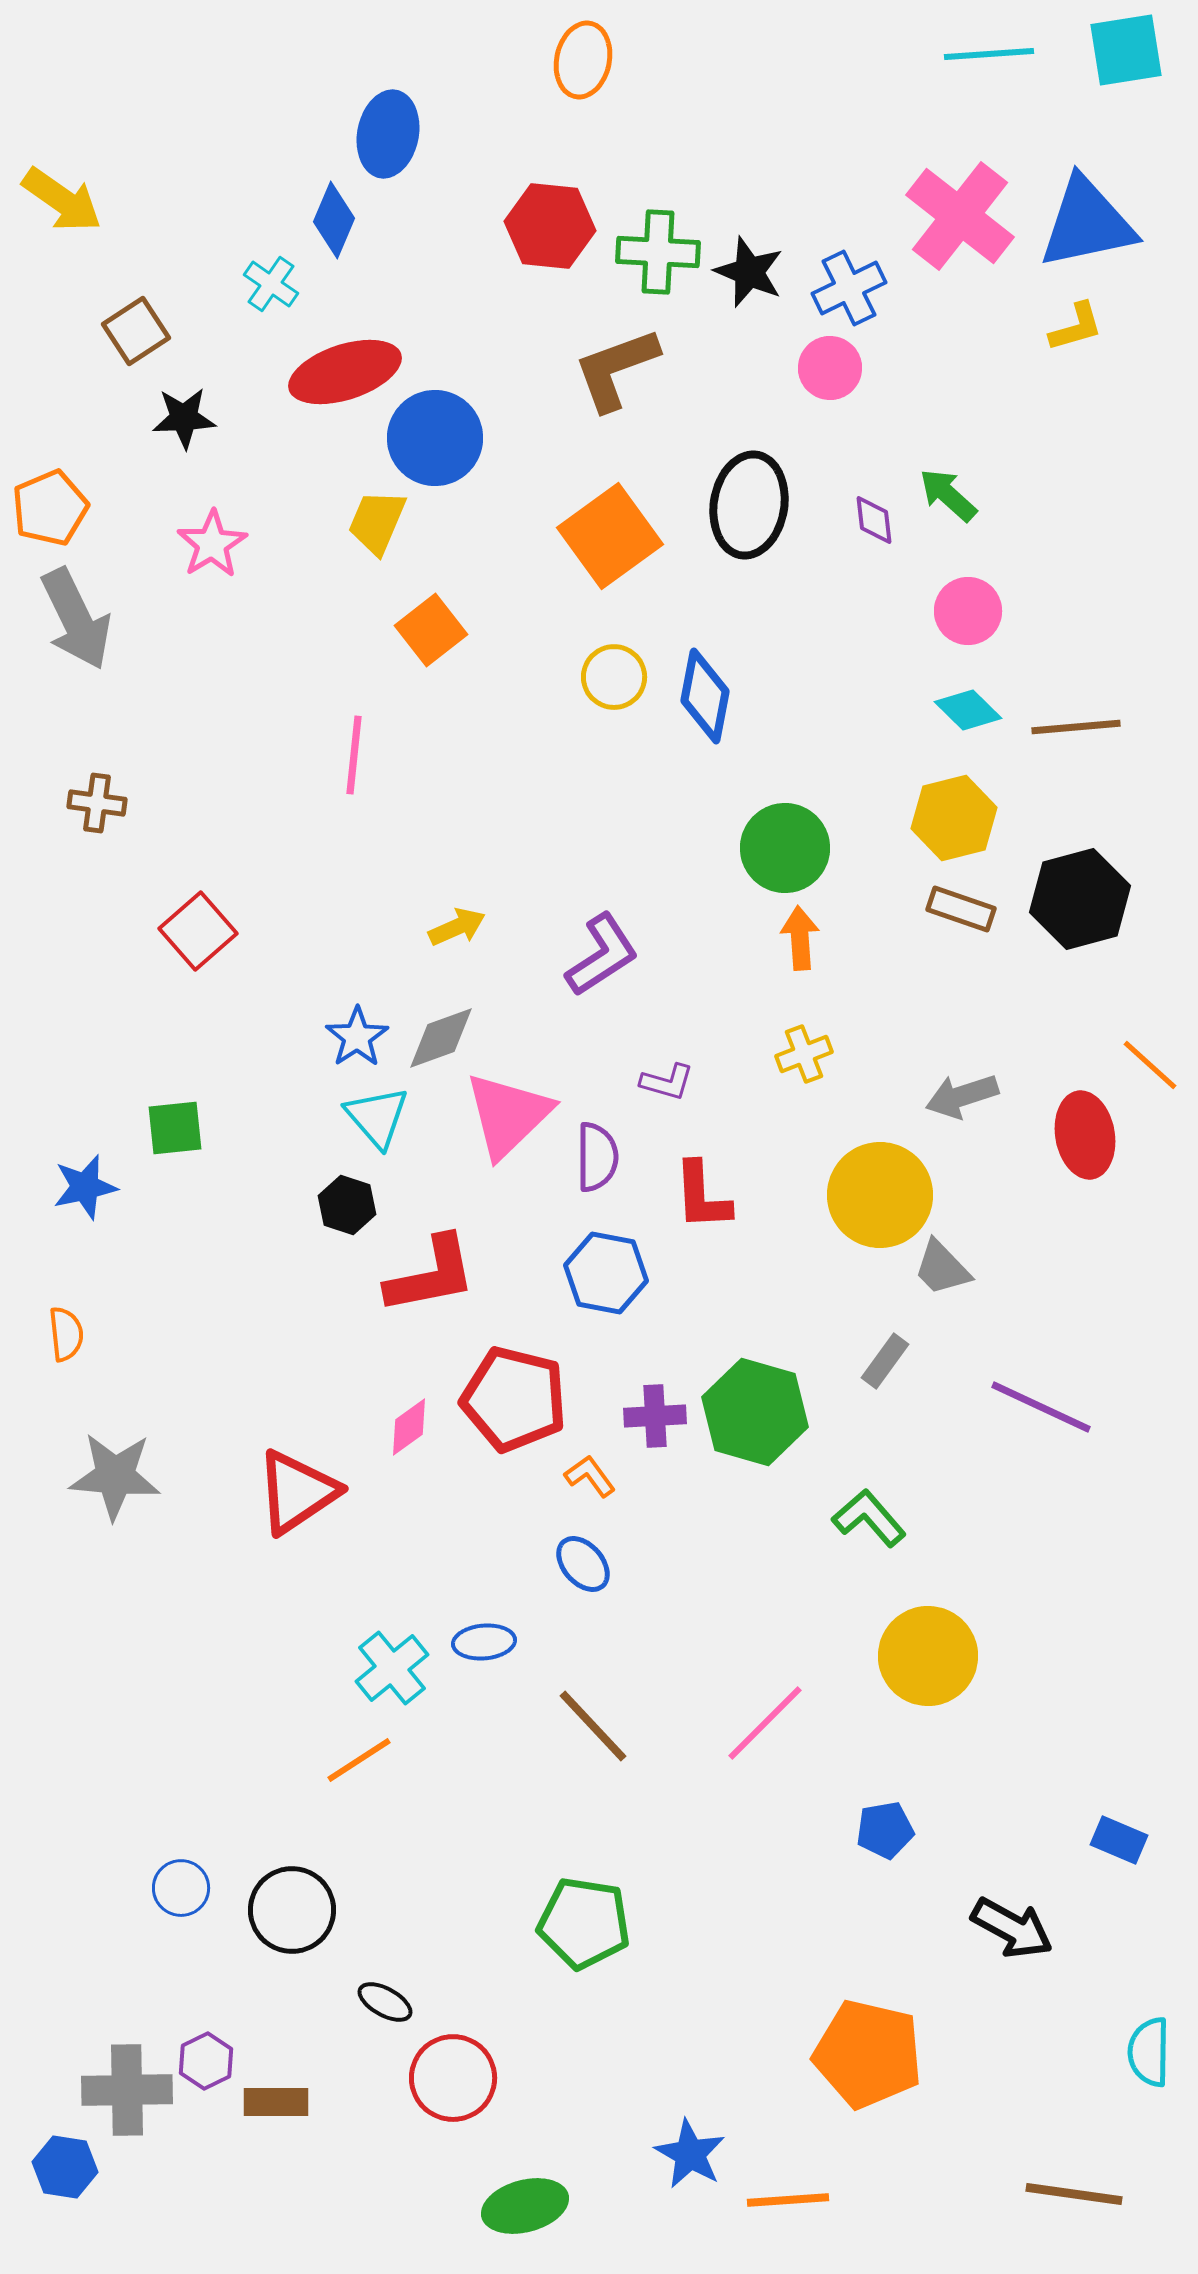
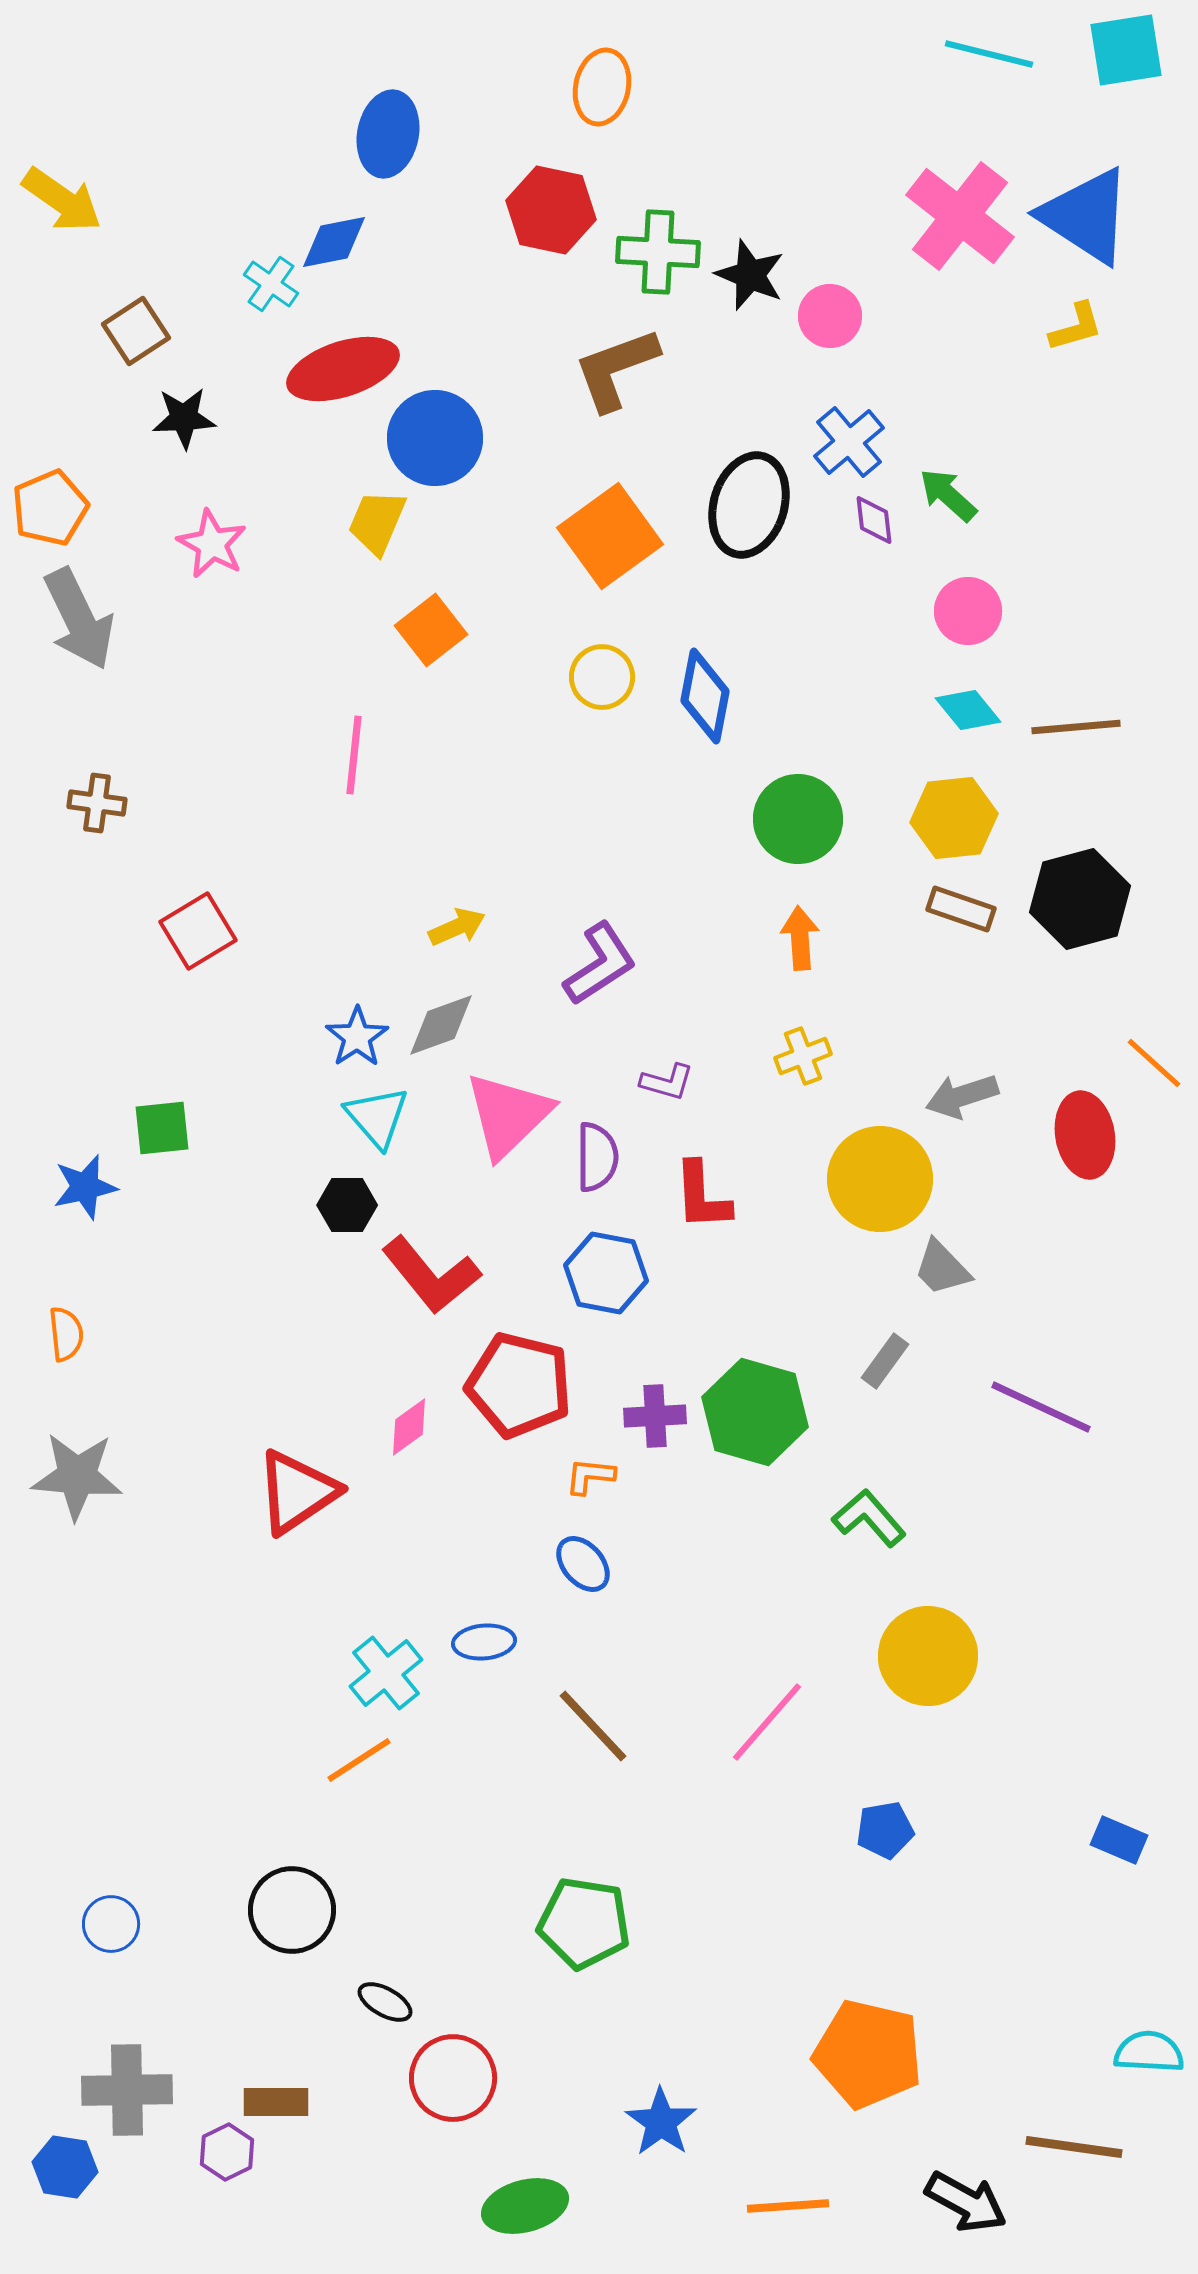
cyan line at (989, 54): rotated 18 degrees clockwise
orange ellipse at (583, 60): moved 19 px right, 27 px down
blue diamond at (334, 220): moved 22 px down; rotated 56 degrees clockwise
blue triangle at (1087, 223): moved 1 px left, 7 px up; rotated 45 degrees clockwise
red hexagon at (550, 226): moved 1 px right, 16 px up; rotated 6 degrees clockwise
black star at (749, 272): moved 1 px right, 3 px down
blue cross at (849, 288): moved 154 px down; rotated 14 degrees counterclockwise
pink circle at (830, 368): moved 52 px up
red ellipse at (345, 372): moved 2 px left, 3 px up
black ellipse at (749, 505): rotated 8 degrees clockwise
pink star at (212, 544): rotated 12 degrees counterclockwise
gray arrow at (76, 619): moved 3 px right
yellow circle at (614, 677): moved 12 px left
cyan diamond at (968, 710): rotated 6 degrees clockwise
yellow hexagon at (954, 818): rotated 8 degrees clockwise
green circle at (785, 848): moved 13 px right, 29 px up
red square at (198, 931): rotated 10 degrees clockwise
purple L-shape at (602, 955): moved 2 px left, 9 px down
gray diamond at (441, 1038): moved 13 px up
yellow cross at (804, 1054): moved 1 px left, 2 px down
orange line at (1150, 1065): moved 4 px right, 2 px up
green square at (175, 1128): moved 13 px left
yellow circle at (880, 1195): moved 16 px up
black hexagon at (347, 1205): rotated 18 degrees counterclockwise
red L-shape at (431, 1275): rotated 62 degrees clockwise
red pentagon at (514, 1399): moved 5 px right, 14 px up
gray star at (115, 1476): moved 38 px left
orange L-shape at (590, 1476): rotated 48 degrees counterclockwise
cyan cross at (392, 1668): moved 6 px left, 5 px down
pink line at (765, 1723): moved 2 px right, 1 px up; rotated 4 degrees counterclockwise
blue circle at (181, 1888): moved 70 px left, 36 px down
black arrow at (1012, 1928): moved 46 px left, 274 px down
cyan semicircle at (1149, 2052): rotated 92 degrees clockwise
purple hexagon at (206, 2061): moved 21 px right, 91 px down
blue star at (690, 2154): moved 29 px left, 32 px up; rotated 6 degrees clockwise
brown line at (1074, 2194): moved 47 px up
orange line at (788, 2200): moved 6 px down
